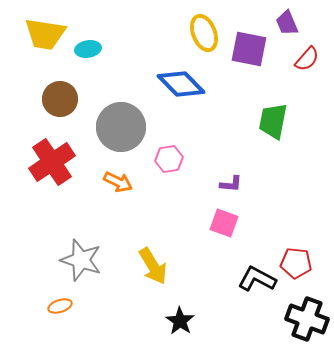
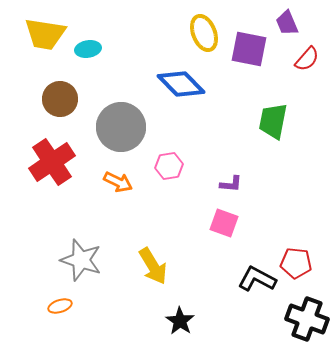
pink hexagon: moved 7 px down
